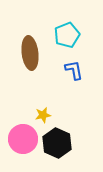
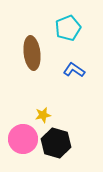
cyan pentagon: moved 1 px right, 7 px up
brown ellipse: moved 2 px right
blue L-shape: rotated 45 degrees counterclockwise
black hexagon: moved 1 px left; rotated 8 degrees counterclockwise
